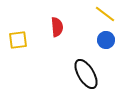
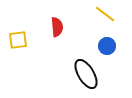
blue circle: moved 1 px right, 6 px down
